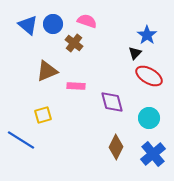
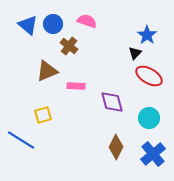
brown cross: moved 5 px left, 3 px down
